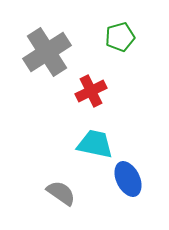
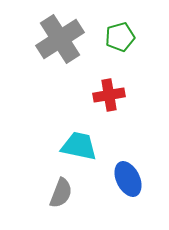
gray cross: moved 13 px right, 13 px up
red cross: moved 18 px right, 4 px down; rotated 16 degrees clockwise
cyan trapezoid: moved 16 px left, 2 px down
gray semicircle: rotated 76 degrees clockwise
